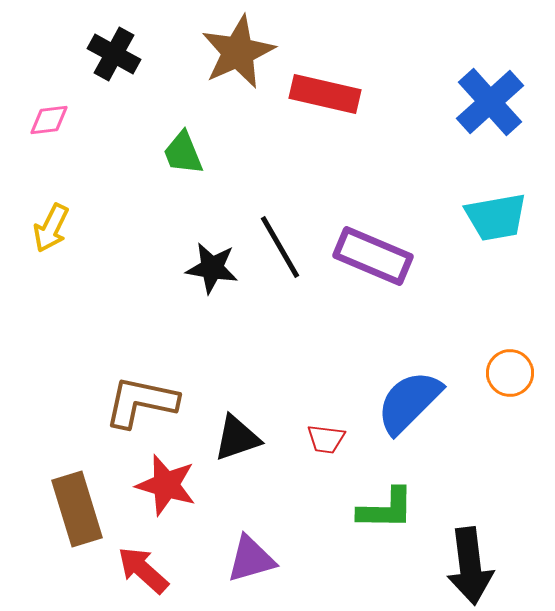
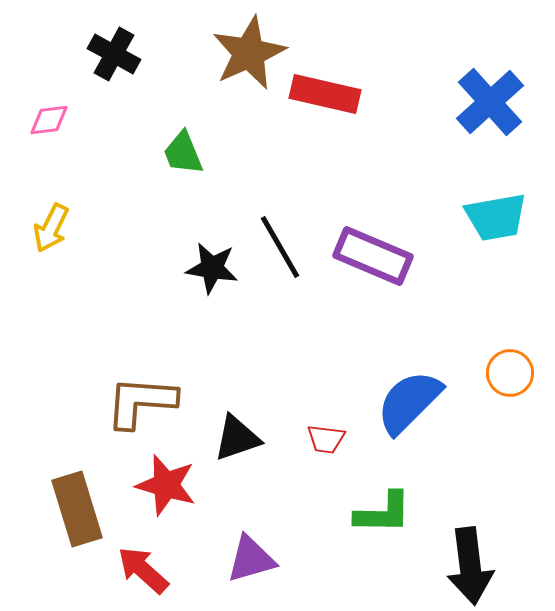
brown star: moved 11 px right, 1 px down
brown L-shape: rotated 8 degrees counterclockwise
green L-shape: moved 3 px left, 4 px down
